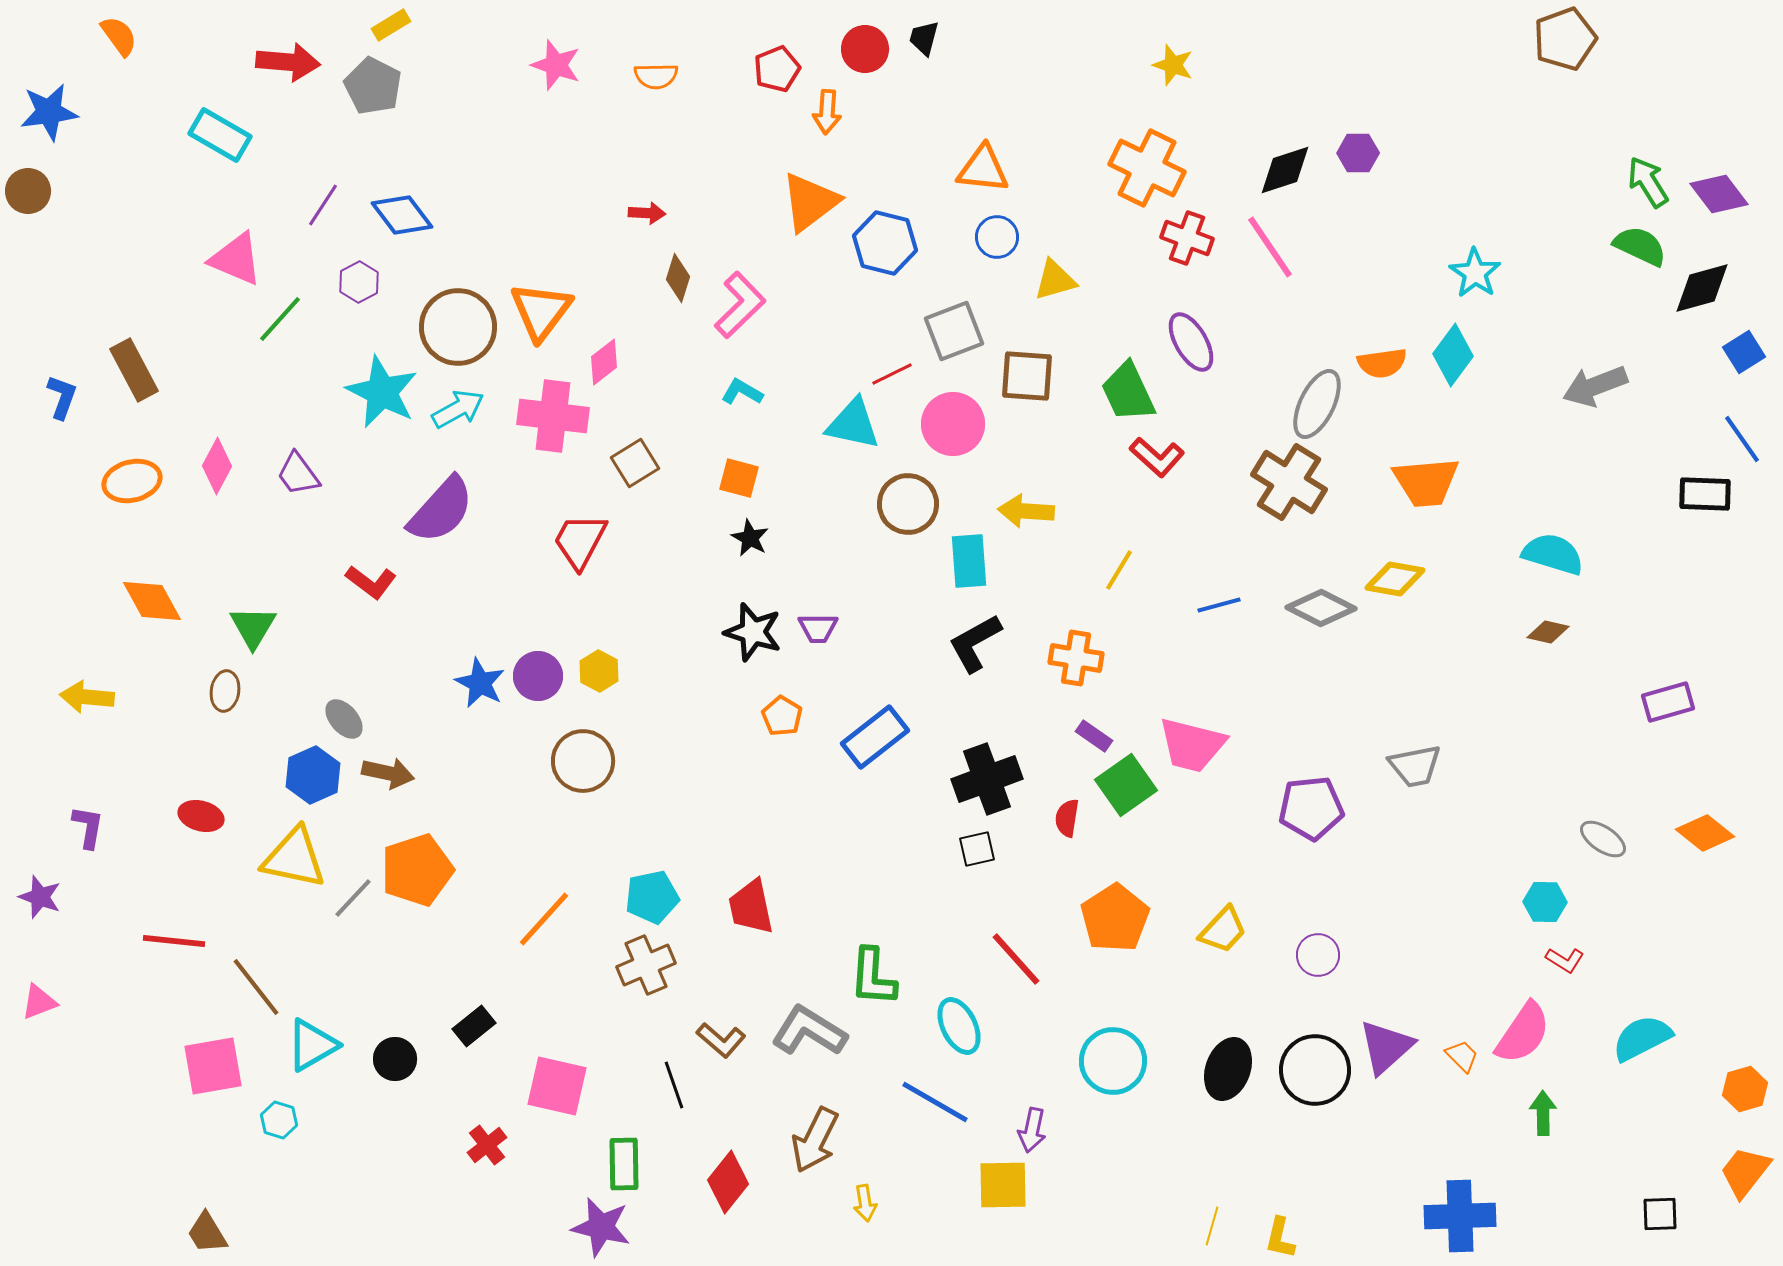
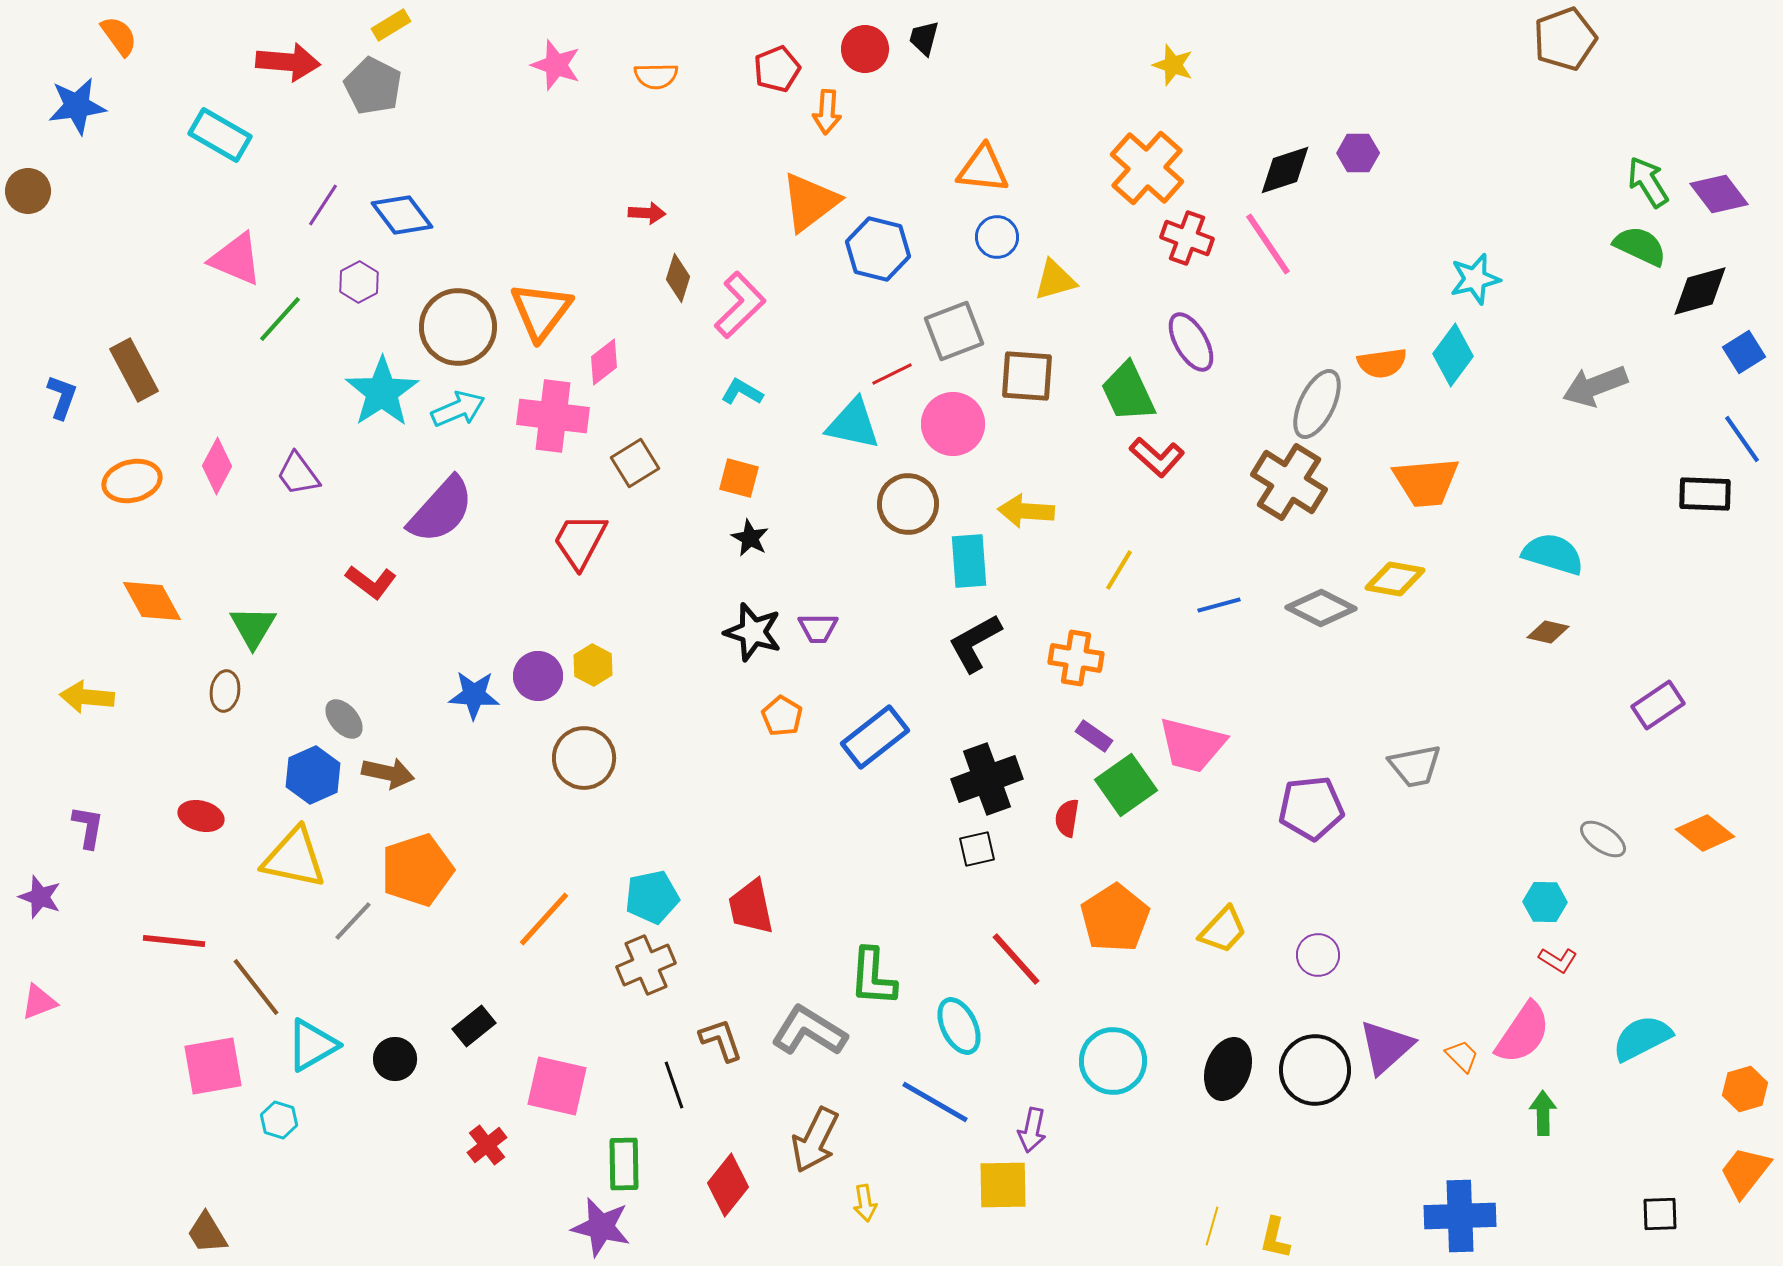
blue star at (49, 112): moved 28 px right, 6 px up
orange cross at (1147, 168): rotated 16 degrees clockwise
blue hexagon at (885, 243): moved 7 px left, 6 px down
pink line at (1270, 247): moved 2 px left, 3 px up
cyan star at (1475, 273): moved 6 px down; rotated 24 degrees clockwise
black diamond at (1702, 288): moved 2 px left, 3 px down
cyan star at (382, 392): rotated 12 degrees clockwise
cyan arrow at (458, 409): rotated 6 degrees clockwise
yellow hexagon at (599, 671): moved 6 px left, 6 px up
blue star at (480, 683): moved 6 px left, 12 px down; rotated 24 degrees counterclockwise
purple rectangle at (1668, 702): moved 10 px left, 3 px down; rotated 18 degrees counterclockwise
brown circle at (583, 761): moved 1 px right, 3 px up
gray line at (353, 898): moved 23 px down
red L-shape at (1565, 960): moved 7 px left
brown L-shape at (721, 1040): rotated 150 degrees counterclockwise
red diamond at (728, 1182): moved 3 px down
yellow L-shape at (1280, 1238): moved 5 px left
